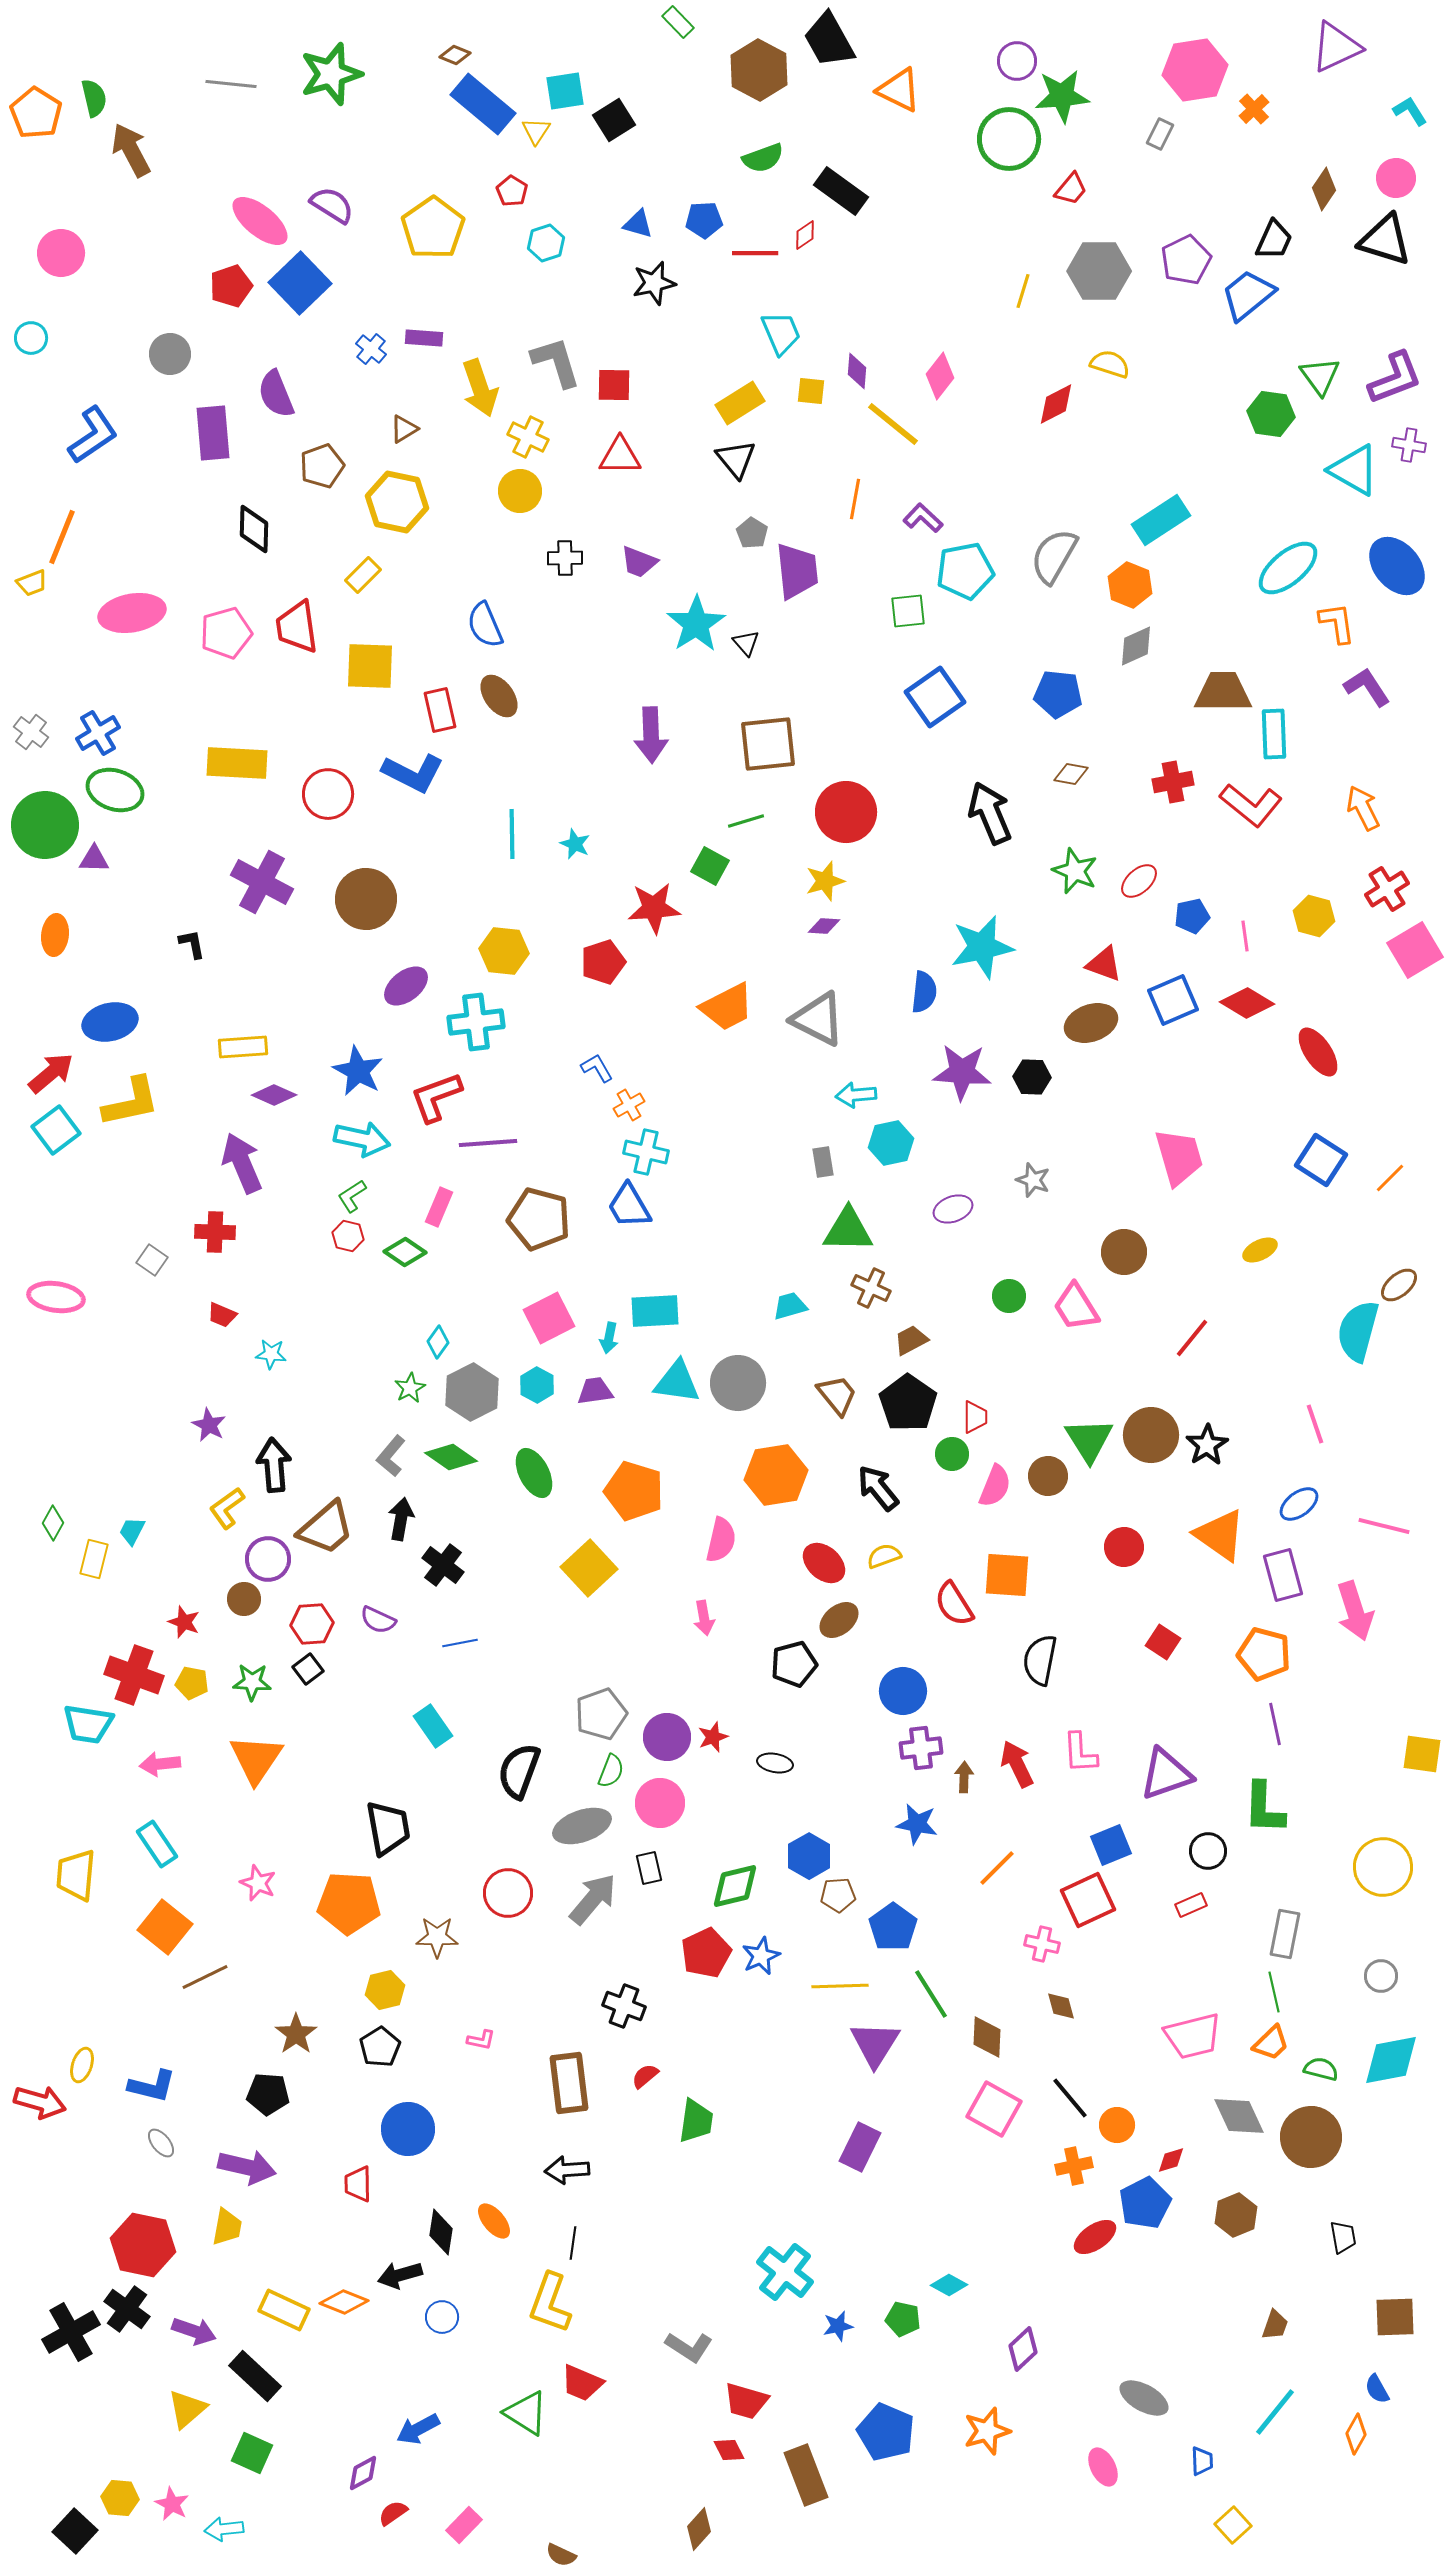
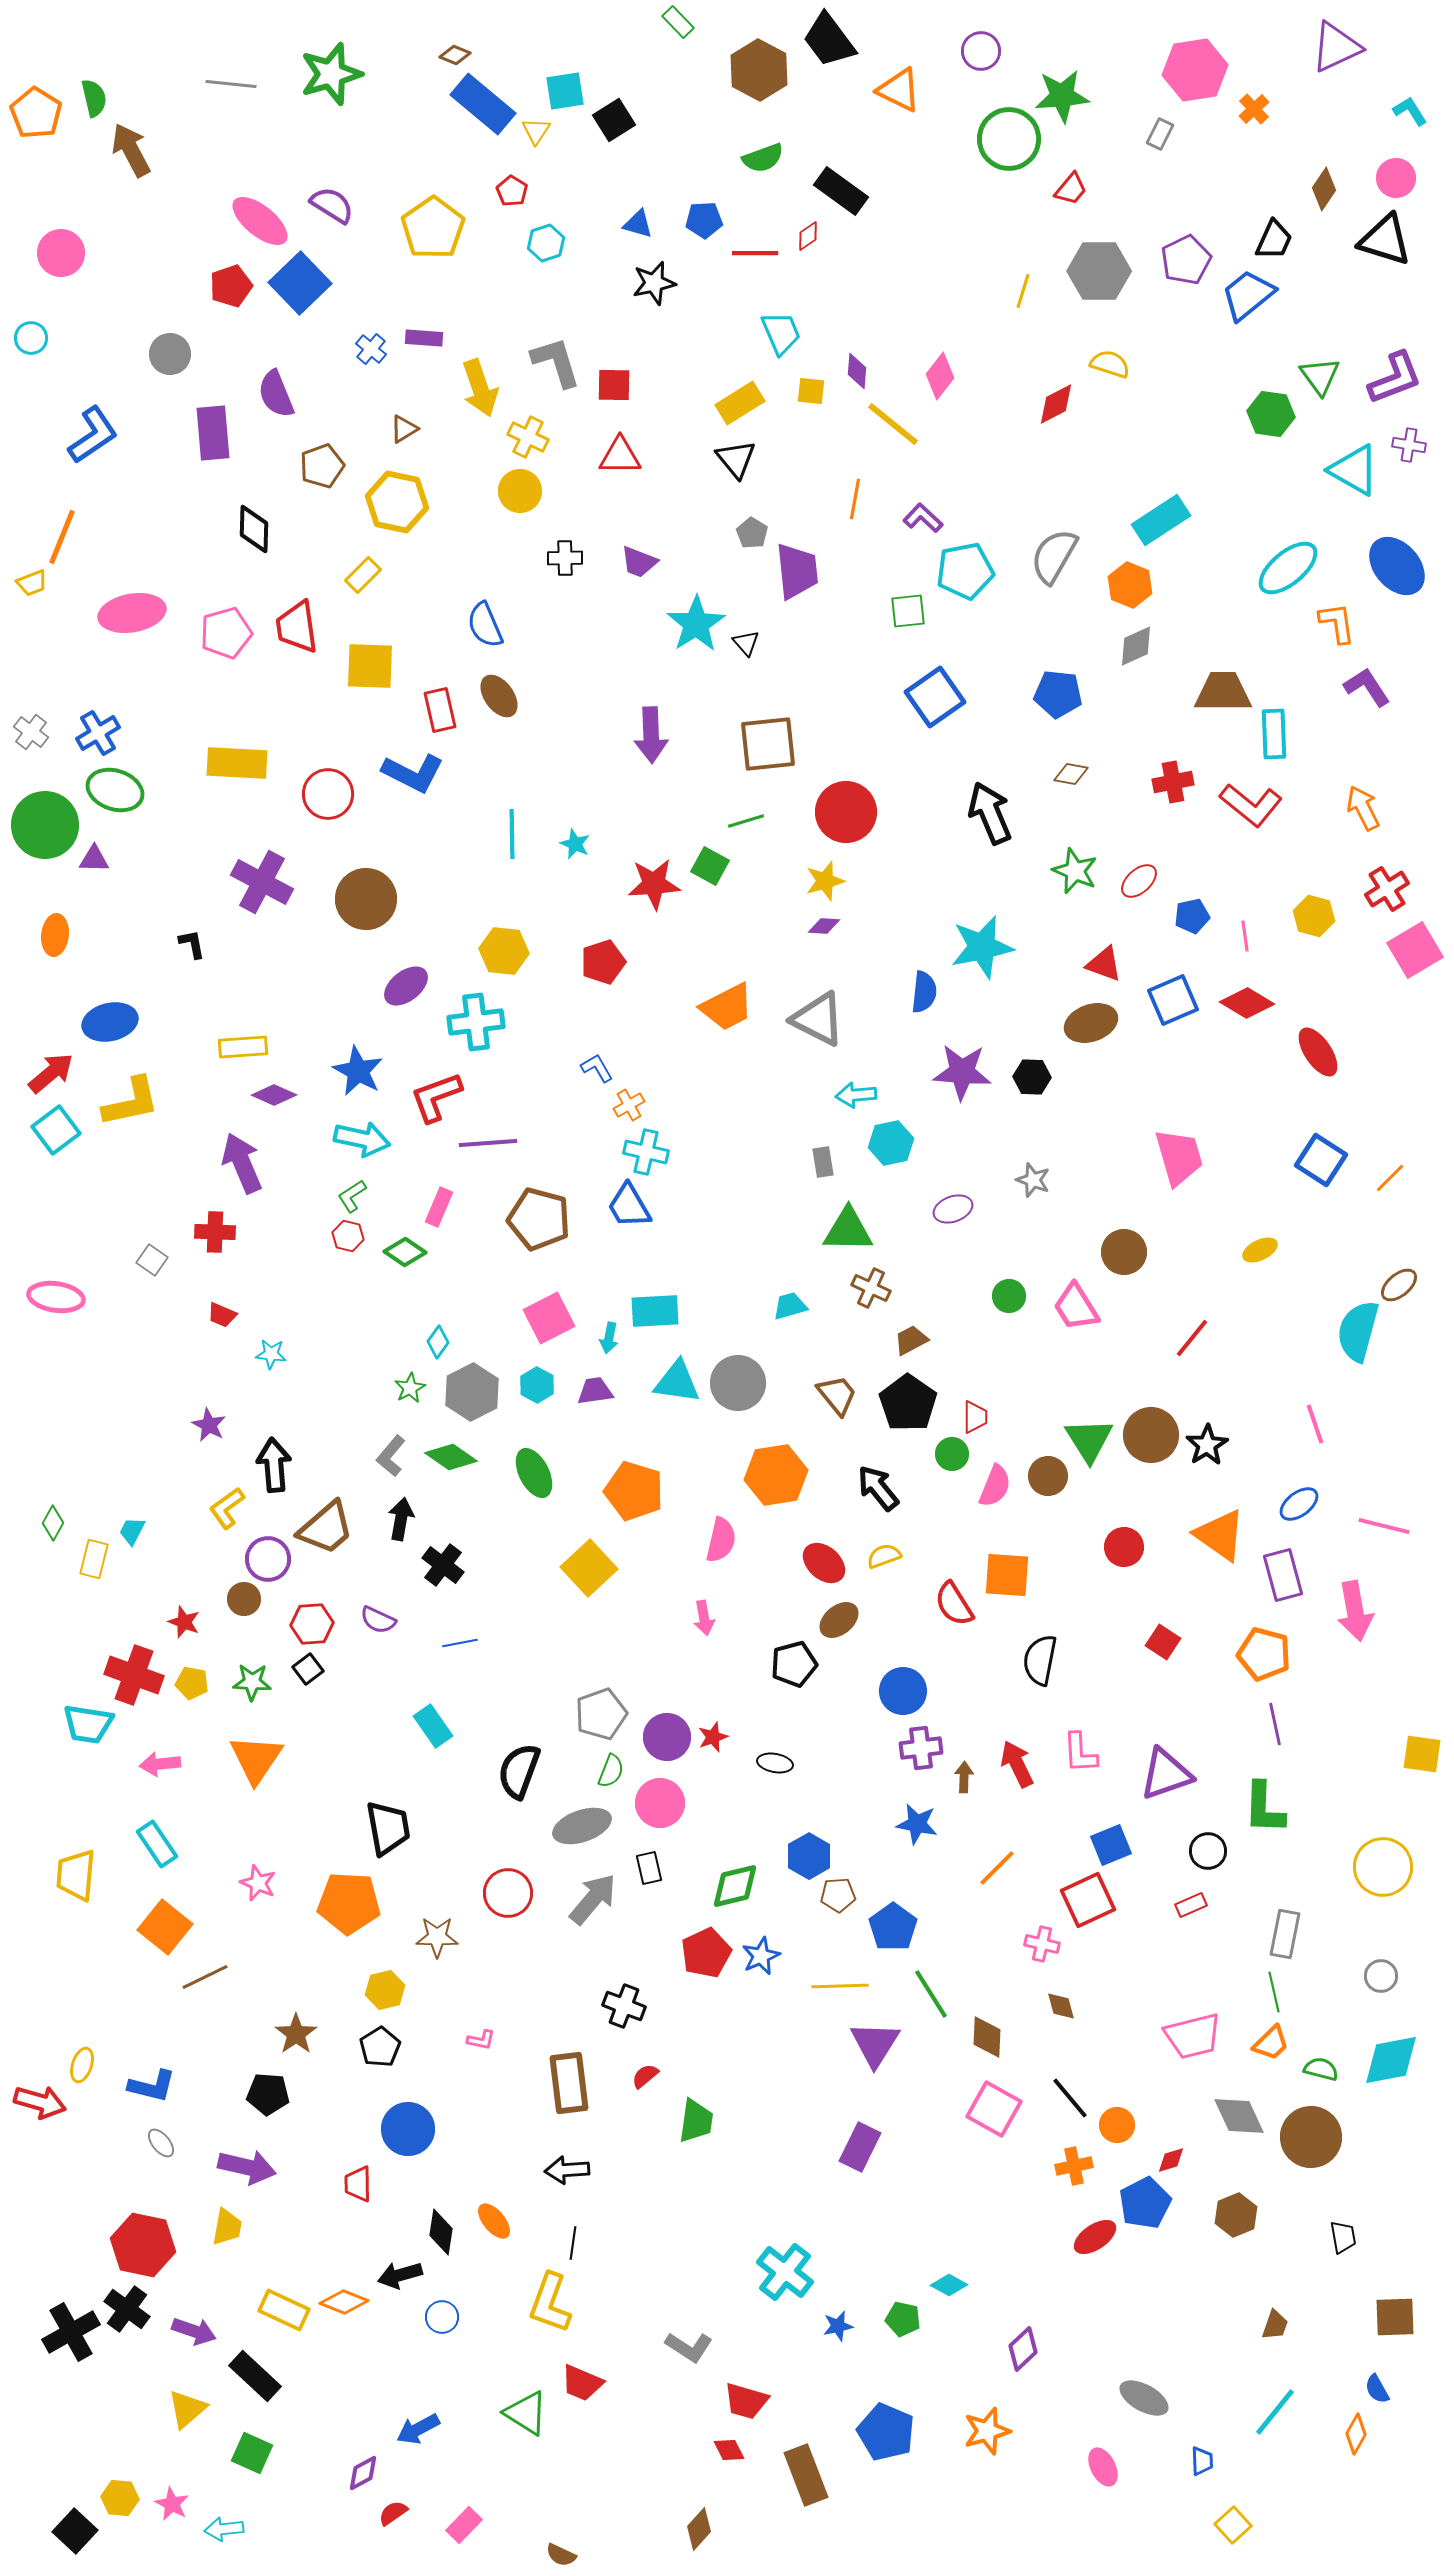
black trapezoid at (829, 40): rotated 8 degrees counterclockwise
purple circle at (1017, 61): moved 36 px left, 10 px up
red diamond at (805, 235): moved 3 px right, 1 px down
red star at (654, 908): moved 24 px up
pink arrow at (1355, 1611): rotated 8 degrees clockwise
